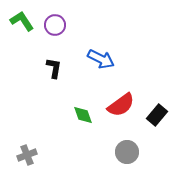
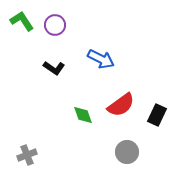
black L-shape: rotated 115 degrees clockwise
black rectangle: rotated 15 degrees counterclockwise
